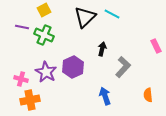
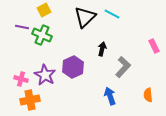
green cross: moved 2 px left
pink rectangle: moved 2 px left
purple star: moved 1 px left, 3 px down
blue arrow: moved 5 px right
